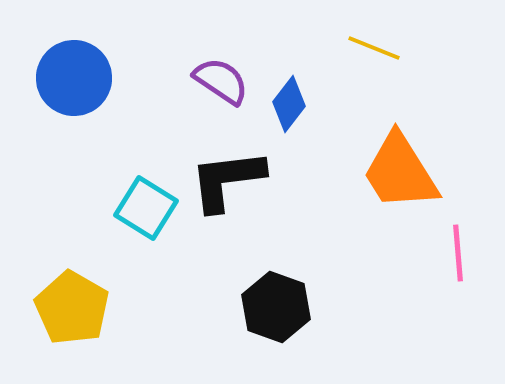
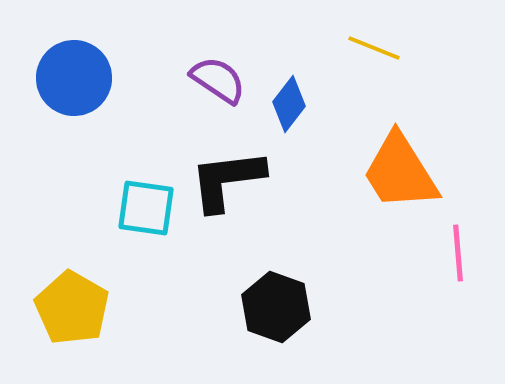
purple semicircle: moved 3 px left, 1 px up
cyan square: rotated 24 degrees counterclockwise
